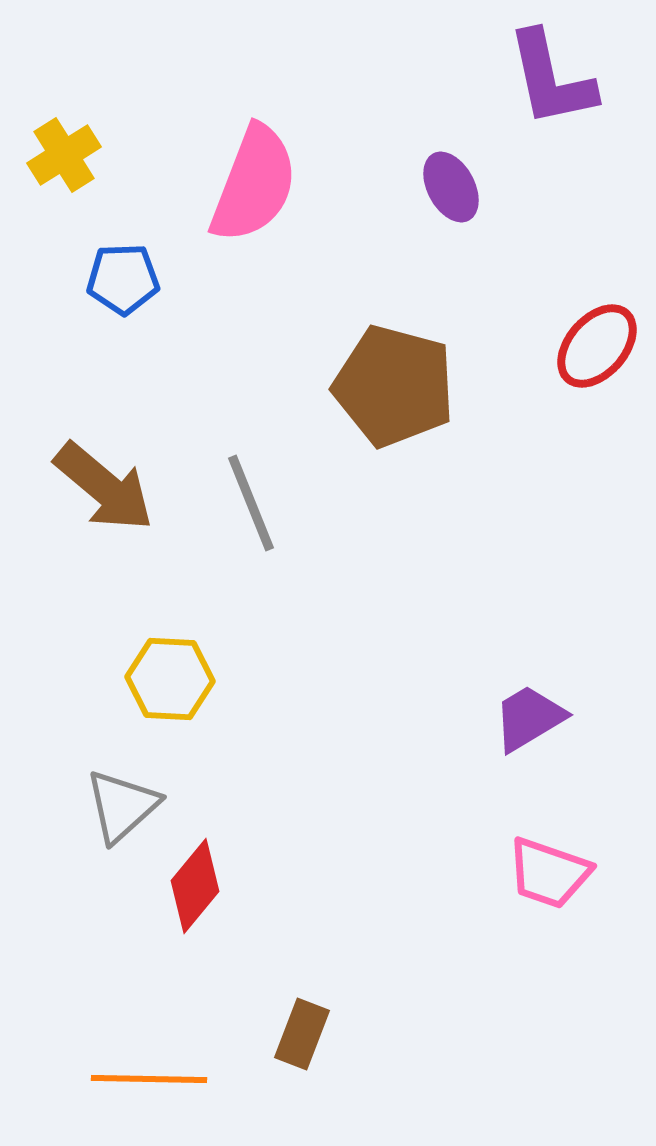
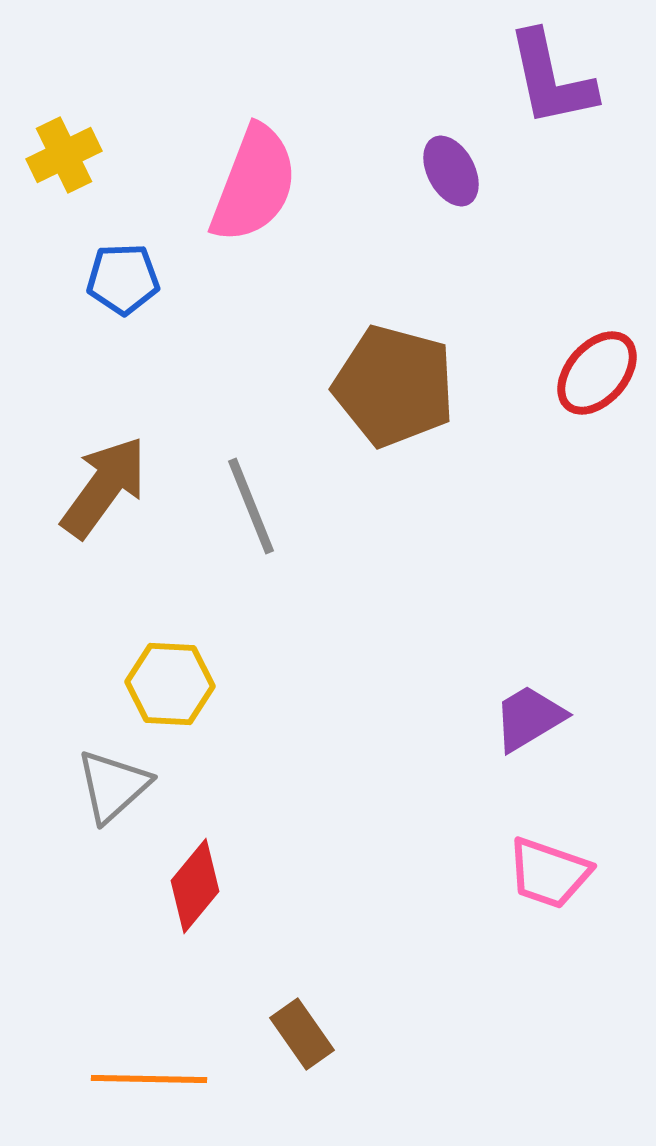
yellow cross: rotated 6 degrees clockwise
purple ellipse: moved 16 px up
red ellipse: moved 27 px down
brown arrow: rotated 94 degrees counterclockwise
gray line: moved 3 px down
yellow hexagon: moved 5 px down
gray triangle: moved 9 px left, 20 px up
brown rectangle: rotated 56 degrees counterclockwise
